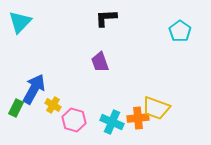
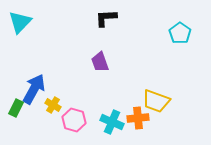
cyan pentagon: moved 2 px down
yellow trapezoid: moved 7 px up
